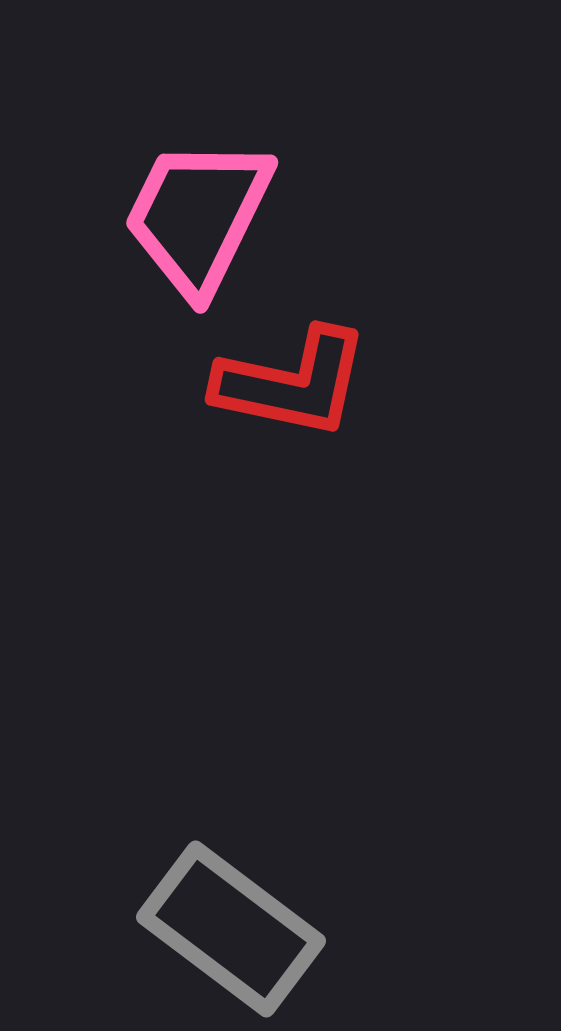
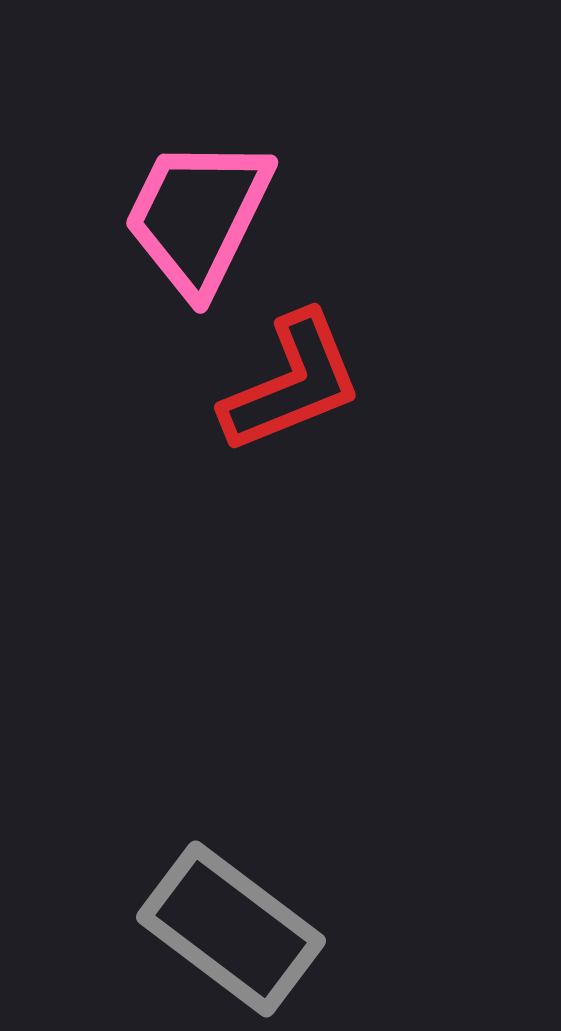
red L-shape: rotated 34 degrees counterclockwise
